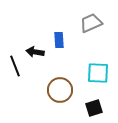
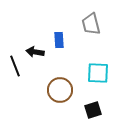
gray trapezoid: moved 1 px down; rotated 80 degrees counterclockwise
black square: moved 1 px left, 2 px down
